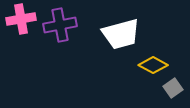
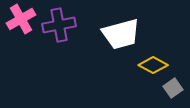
pink cross: rotated 20 degrees counterclockwise
purple cross: moved 1 px left
